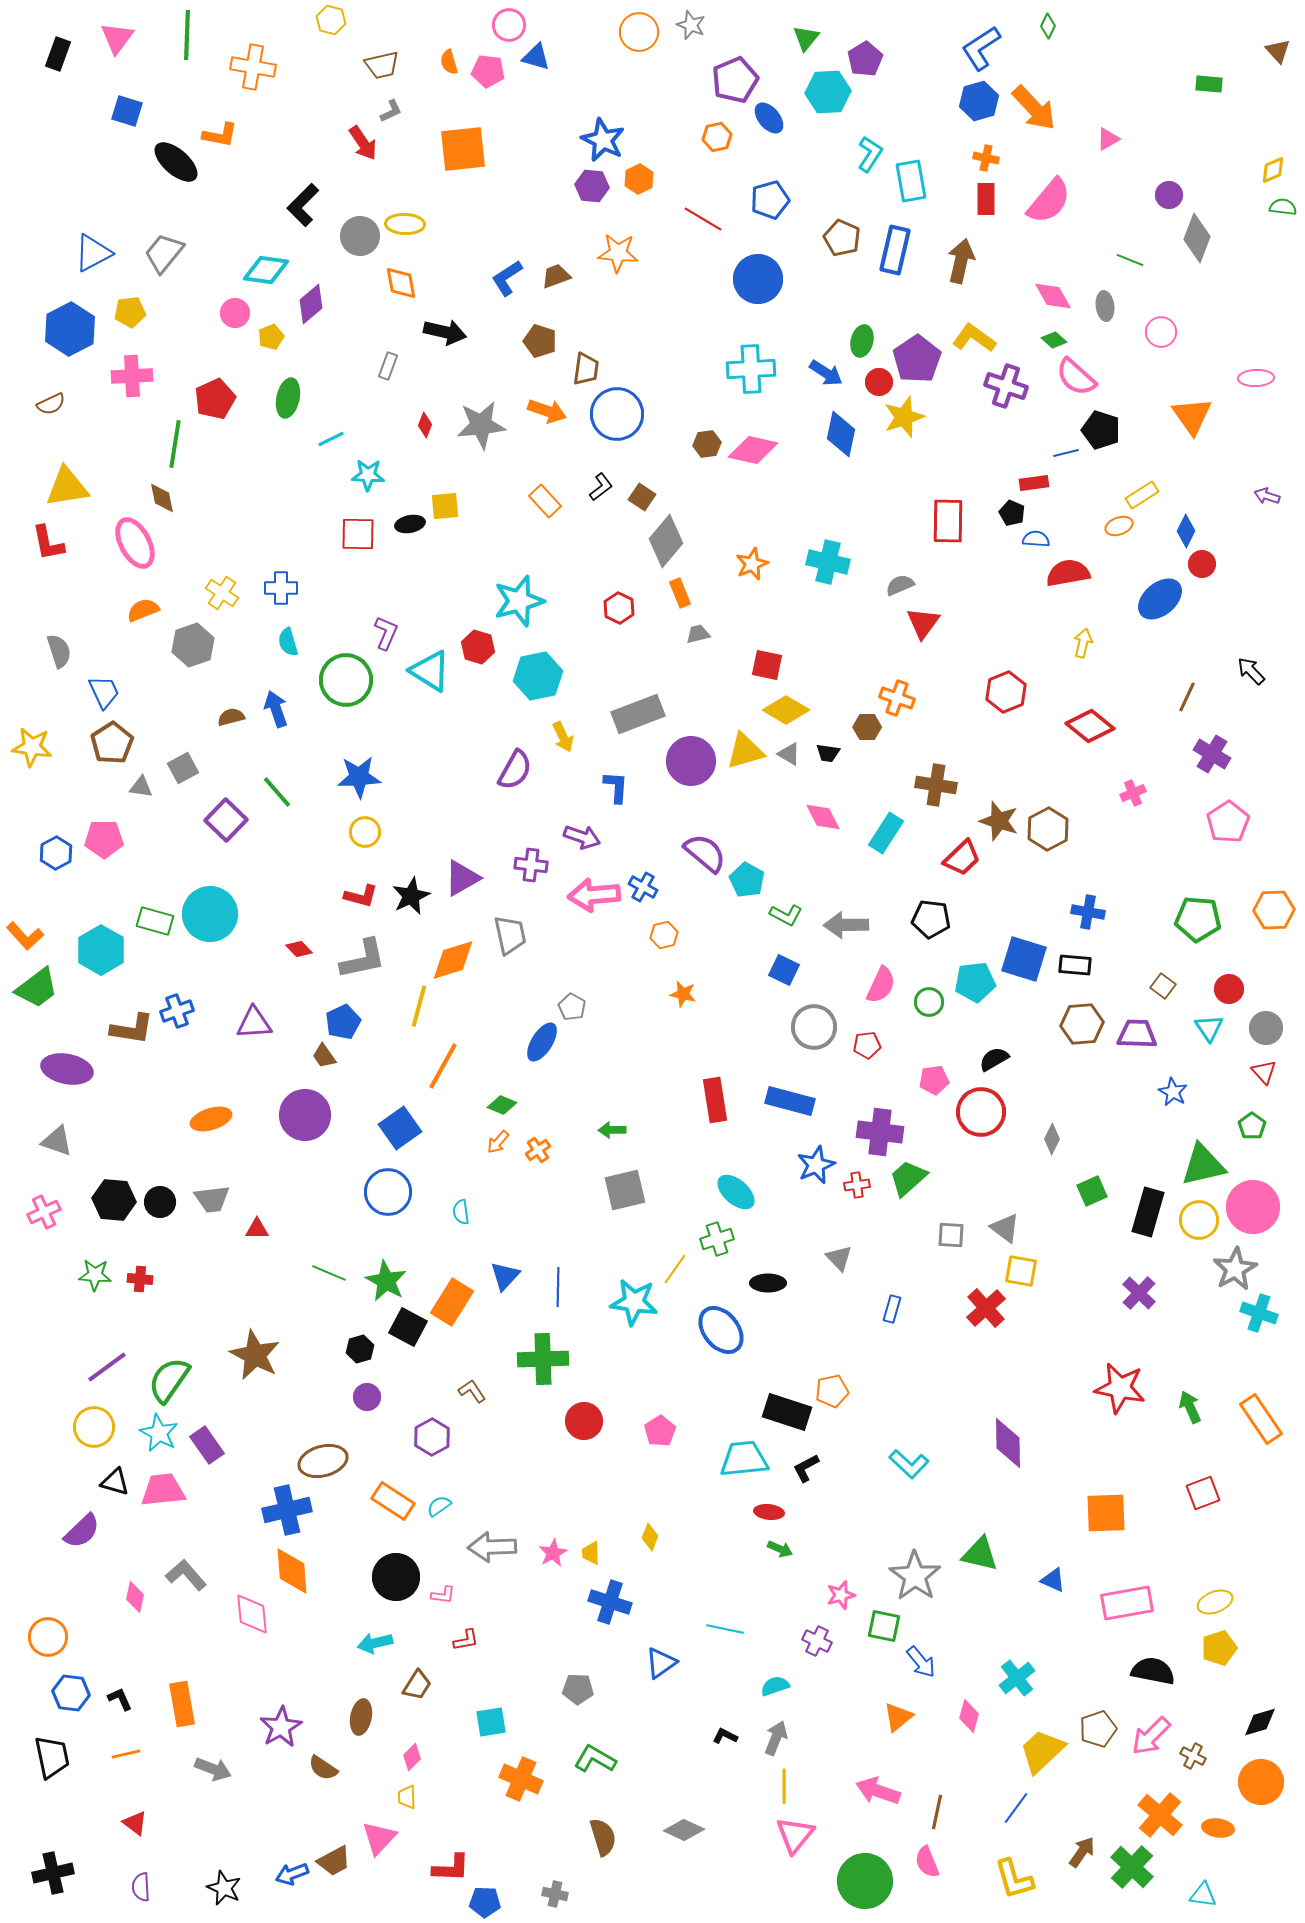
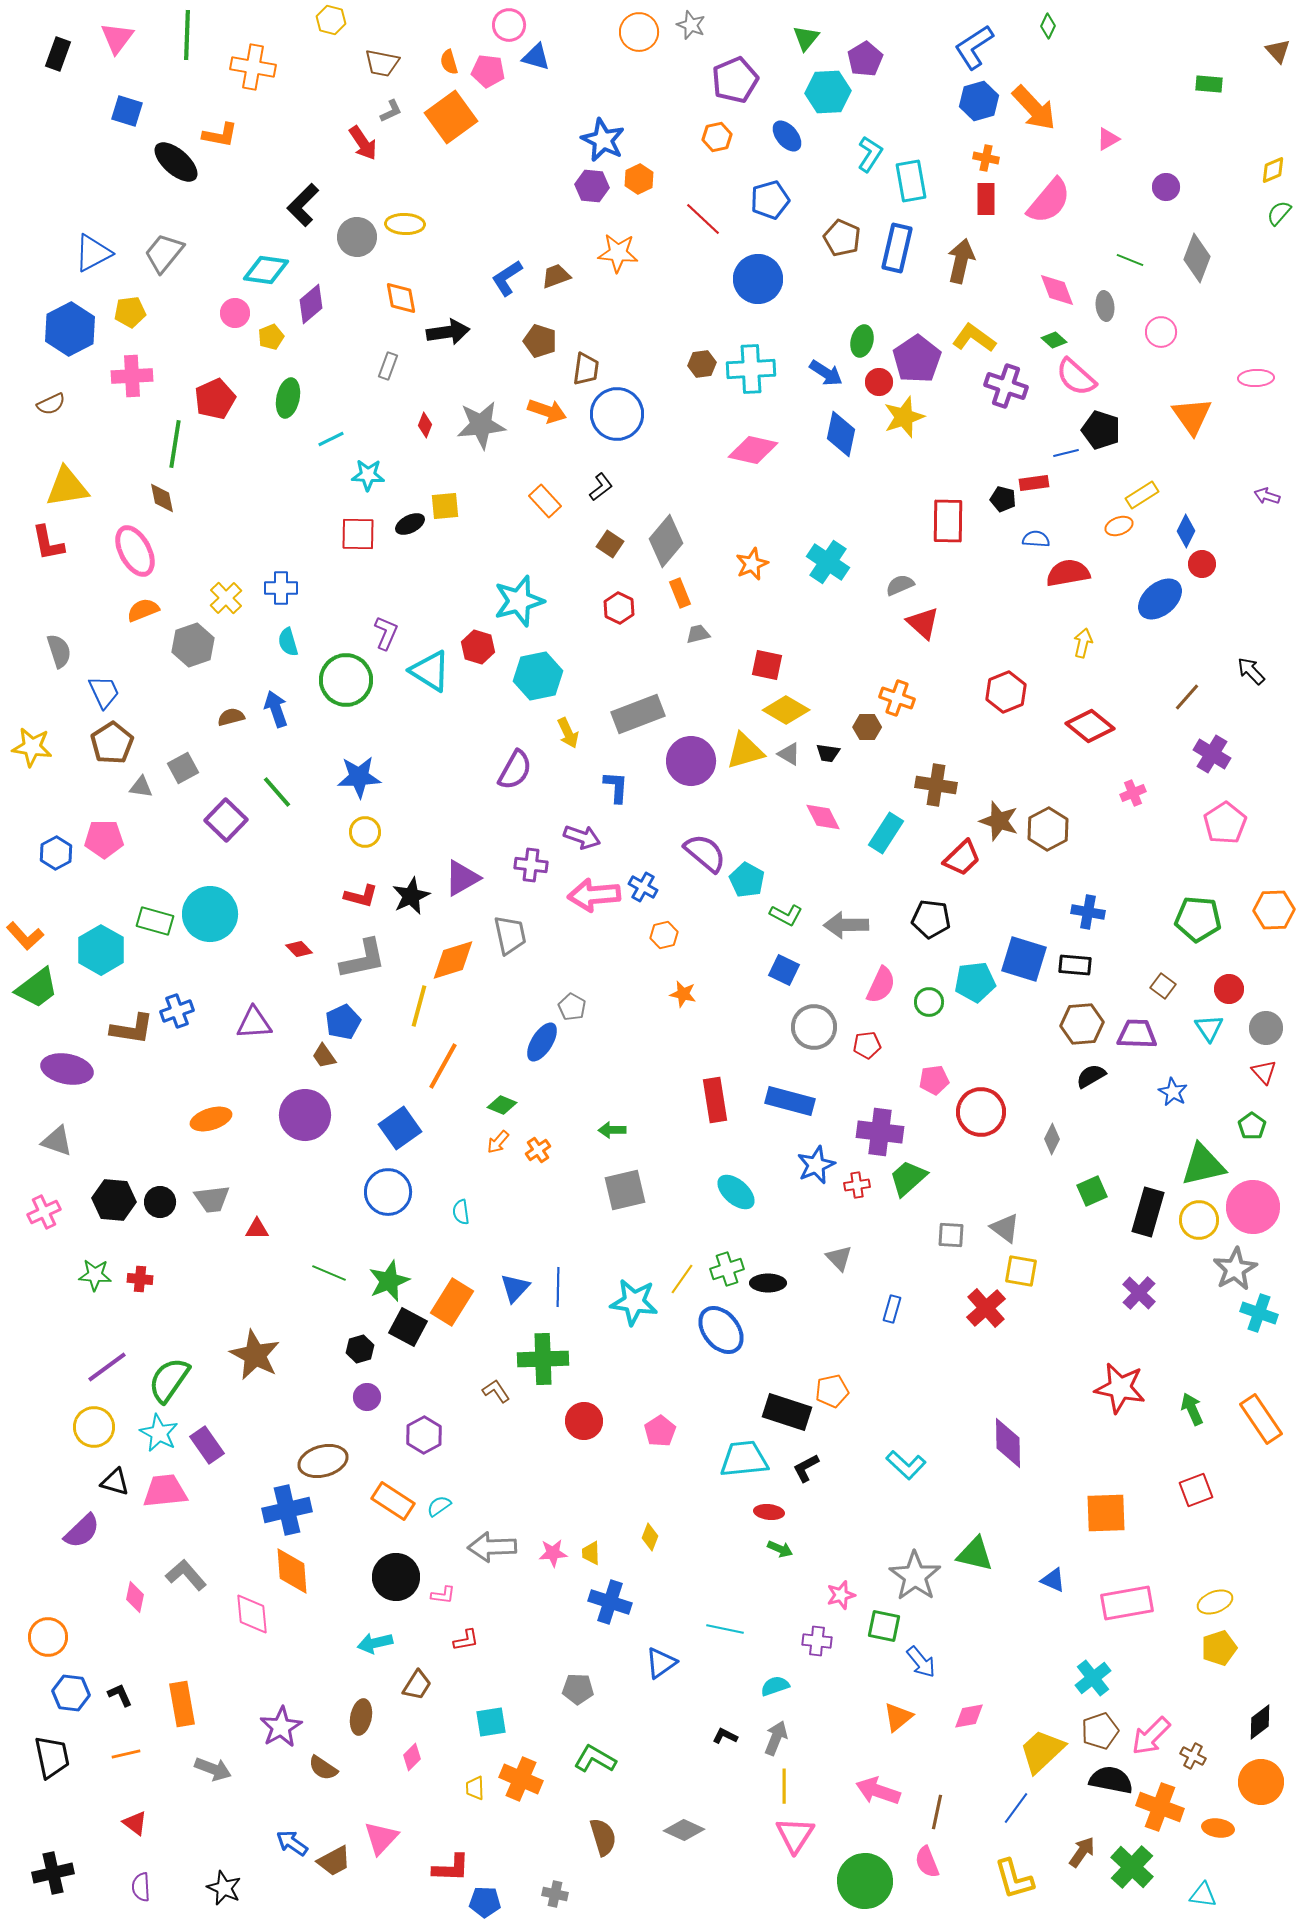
blue L-shape at (981, 48): moved 7 px left, 1 px up
brown trapezoid at (382, 65): moved 2 px up; rotated 24 degrees clockwise
blue ellipse at (769, 118): moved 18 px right, 18 px down
orange square at (463, 149): moved 12 px left, 32 px up; rotated 30 degrees counterclockwise
purple circle at (1169, 195): moved 3 px left, 8 px up
green semicircle at (1283, 207): moved 4 px left, 6 px down; rotated 56 degrees counterclockwise
red line at (703, 219): rotated 12 degrees clockwise
gray circle at (360, 236): moved 3 px left, 1 px down
gray diamond at (1197, 238): moved 20 px down
blue rectangle at (895, 250): moved 2 px right, 2 px up
orange diamond at (401, 283): moved 15 px down
pink diamond at (1053, 296): moved 4 px right, 6 px up; rotated 9 degrees clockwise
black arrow at (445, 332): moved 3 px right; rotated 21 degrees counterclockwise
brown hexagon at (707, 444): moved 5 px left, 80 px up
brown square at (642, 497): moved 32 px left, 47 px down
black pentagon at (1012, 513): moved 9 px left, 14 px up; rotated 10 degrees counterclockwise
black ellipse at (410, 524): rotated 16 degrees counterclockwise
pink ellipse at (135, 543): moved 8 px down
cyan cross at (828, 562): rotated 21 degrees clockwise
yellow cross at (222, 593): moved 4 px right, 5 px down; rotated 12 degrees clockwise
red triangle at (923, 623): rotated 24 degrees counterclockwise
brown line at (1187, 697): rotated 16 degrees clockwise
yellow arrow at (563, 737): moved 5 px right, 4 px up
pink pentagon at (1228, 822): moved 3 px left, 1 px down
black semicircle at (994, 1059): moved 97 px right, 17 px down
green cross at (717, 1239): moved 10 px right, 30 px down
yellow line at (675, 1269): moved 7 px right, 10 px down
blue triangle at (505, 1276): moved 10 px right, 12 px down
green star at (386, 1281): moved 3 px right; rotated 21 degrees clockwise
brown L-shape at (472, 1391): moved 24 px right
green arrow at (1190, 1407): moved 2 px right, 2 px down
purple hexagon at (432, 1437): moved 8 px left, 2 px up
cyan L-shape at (909, 1464): moved 3 px left, 1 px down
pink trapezoid at (163, 1490): moved 2 px right, 1 px down
red square at (1203, 1493): moved 7 px left, 3 px up
pink star at (553, 1553): rotated 24 degrees clockwise
green triangle at (980, 1554): moved 5 px left
purple cross at (817, 1641): rotated 20 degrees counterclockwise
black semicircle at (1153, 1671): moved 42 px left, 109 px down
cyan cross at (1017, 1678): moved 76 px right
black L-shape at (120, 1699): moved 4 px up
pink diamond at (969, 1716): rotated 64 degrees clockwise
black diamond at (1260, 1722): rotated 21 degrees counterclockwise
brown pentagon at (1098, 1729): moved 2 px right, 2 px down
yellow trapezoid at (407, 1797): moved 68 px right, 9 px up
orange cross at (1160, 1815): moved 8 px up; rotated 21 degrees counterclockwise
pink triangle at (795, 1835): rotated 6 degrees counterclockwise
pink triangle at (379, 1838): moved 2 px right
blue arrow at (292, 1874): moved 31 px up; rotated 56 degrees clockwise
